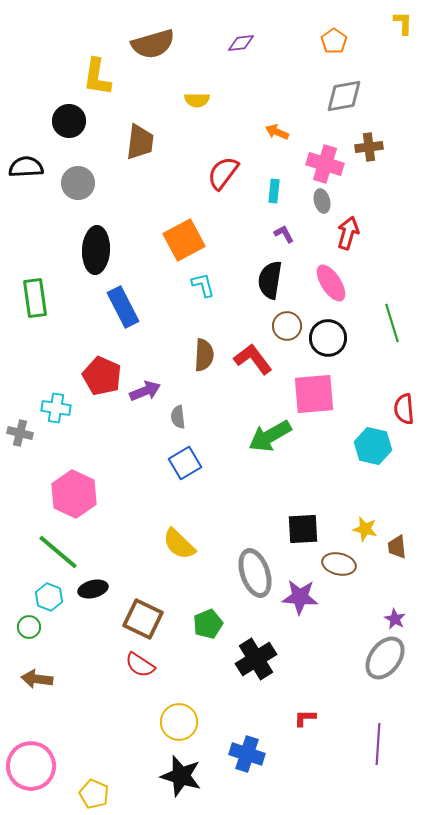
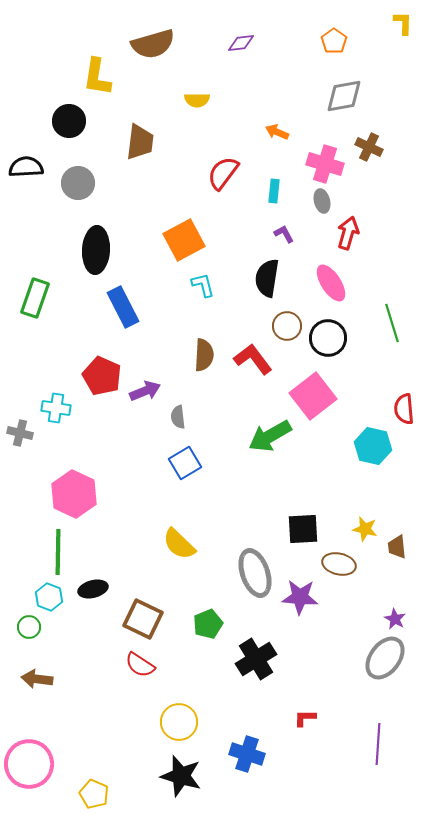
brown cross at (369, 147): rotated 32 degrees clockwise
black semicircle at (270, 280): moved 3 px left, 2 px up
green rectangle at (35, 298): rotated 27 degrees clockwise
pink square at (314, 394): moved 1 px left, 2 px down; rotated 33 degrees counterclockwise
green line at (58, 552): rotated 51 degrees clockwise
pink circle at (31, 766): moved 2 px left, 2 px up
